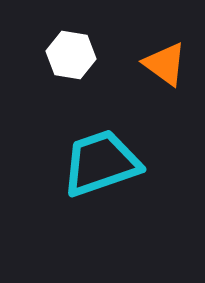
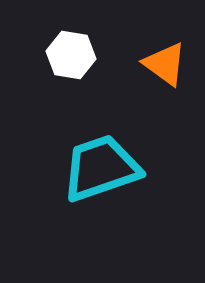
cyan trapezoid: moved 5 px down
